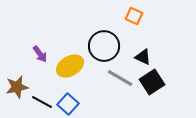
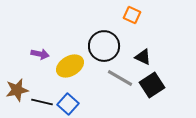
orange square: moved 2 px left, 1 px up
purple arrow: rotated 42 degrees counterclockwise
black square: moved 3 px down
brown star: moved 3 px down
black line: rotated 15 degrees counterclockwise
